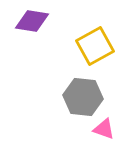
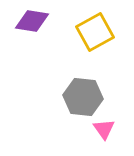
yellow square: moved 14 px up
pink triangle: rotated 35 degrees clockwise
